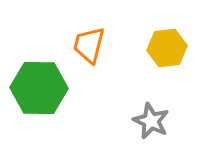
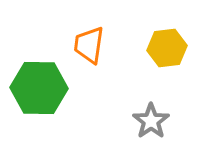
orange trapezoid: rotated 6 degrees counterclockwise
gray star: rotated 12 degrees clockwise
